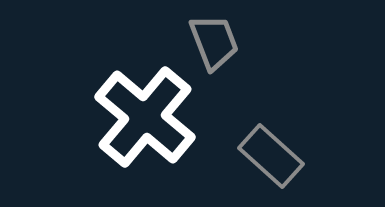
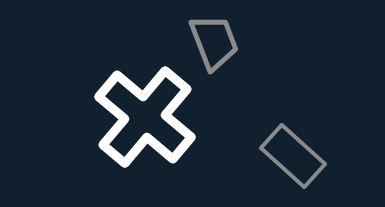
gray rectangle: moved 22 px right
